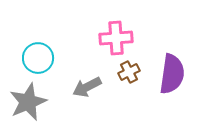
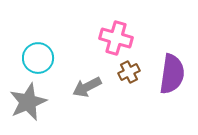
pink cross: rotated 20 degrees clockwise
